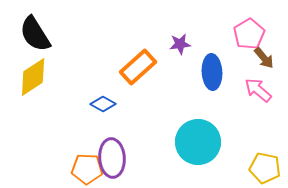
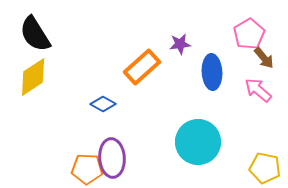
orange rectangle: moved 4 px right
